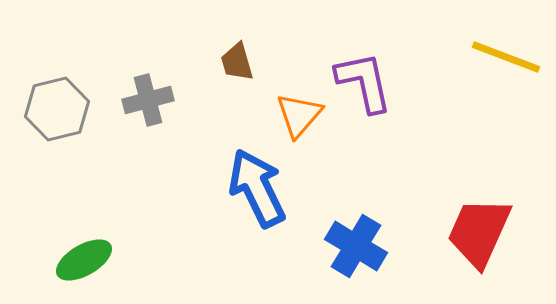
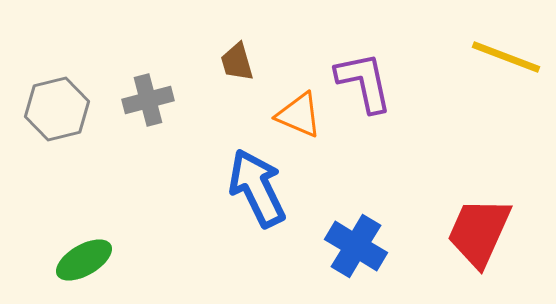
orange triangle: rotated 48 degrees counterclockwise
